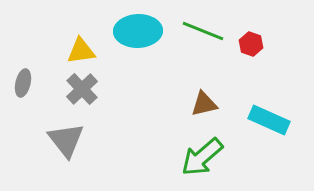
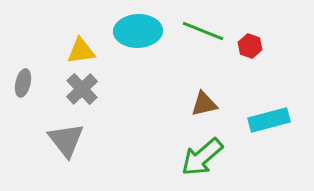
red hexagon: moved 1 px left, 2 px down
cyan rectangle: rotated 39 degrees counterclockwise
